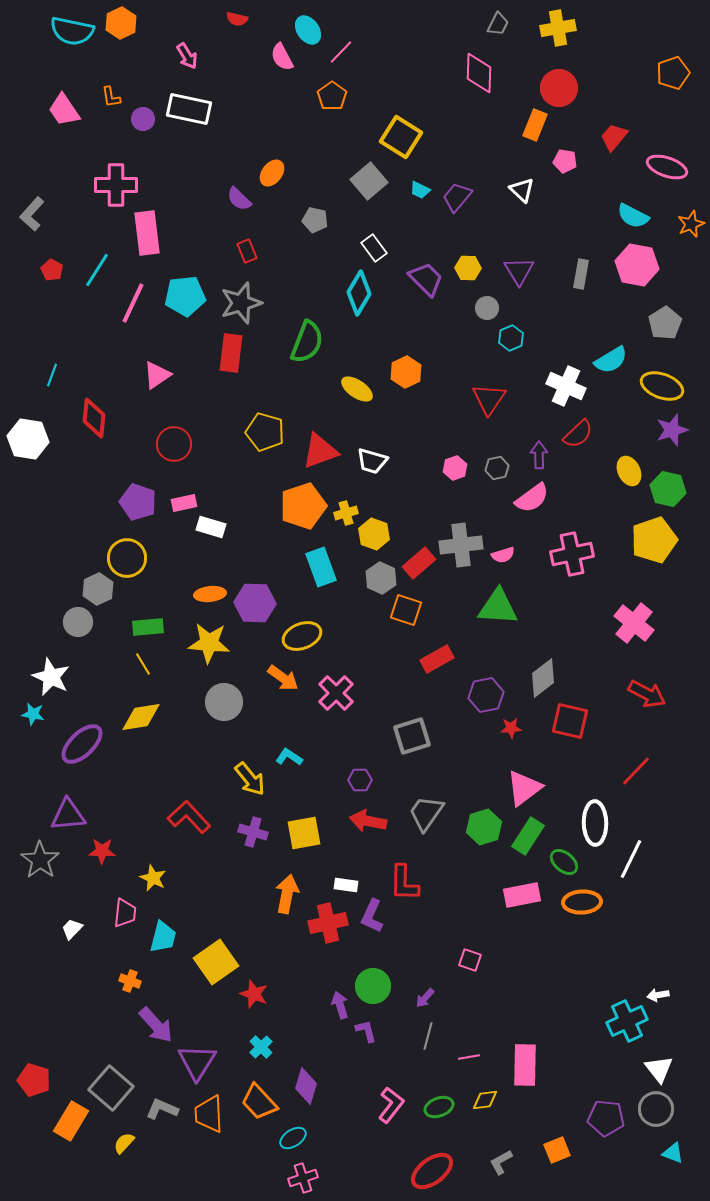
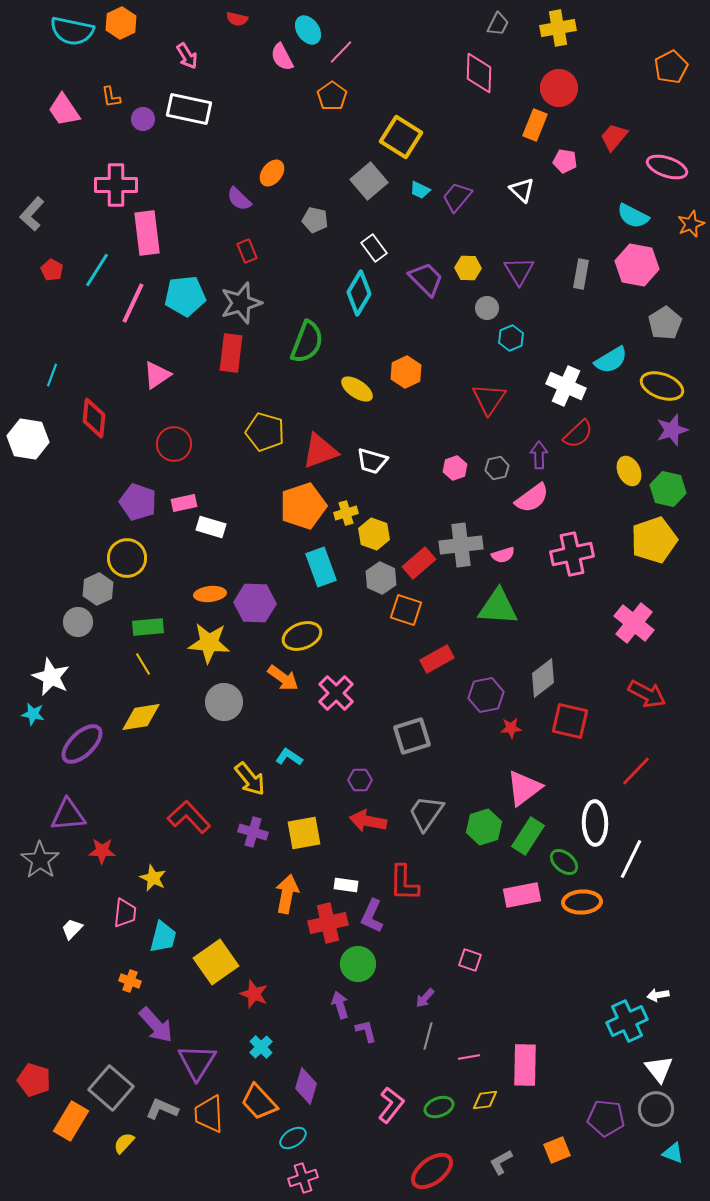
orange pentagon at (673, 73): moved 2 px left, 6 px up; rotated 8 degrees counterclockwise
green circle at (373, 986): moved 15 px left, 22 px up
